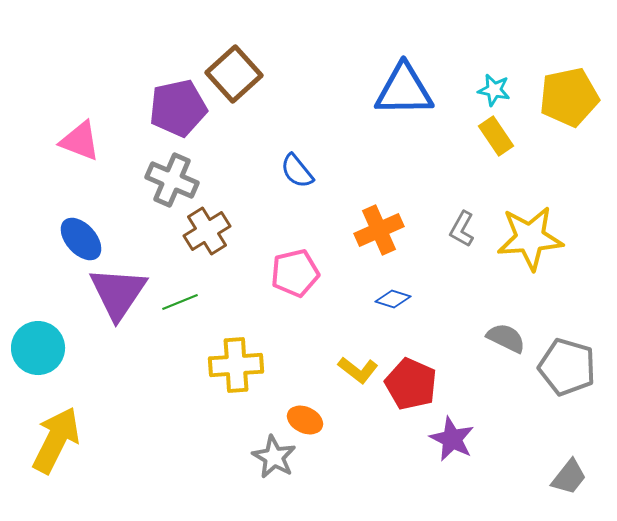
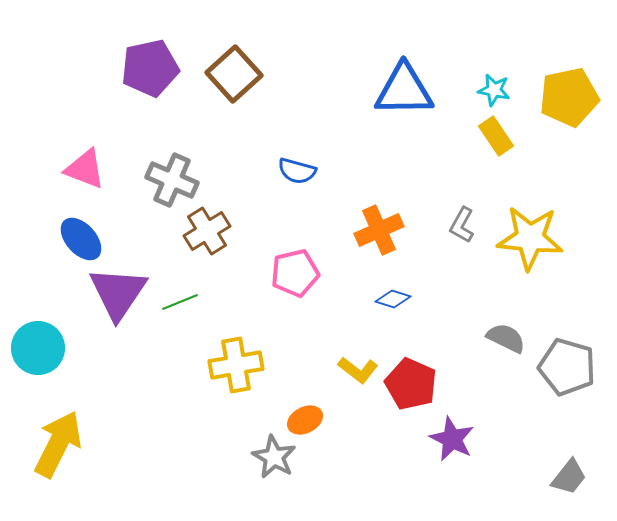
purple pentagon: moved 28 px left, 40 px up
pink triangle: moved 5 px right, 28 px down
blue semicircle: rotated 36 degrees counterclockwise
gray L-shape: moved 4 px up
yellow star: rotated 10 degrees clockwise
yellow cross: rotated 6 degrees counterclockwise
orange ellipse: rotated 52 degrees counterclockwise
yellow arrow: moved 2 px right, 4 px down
